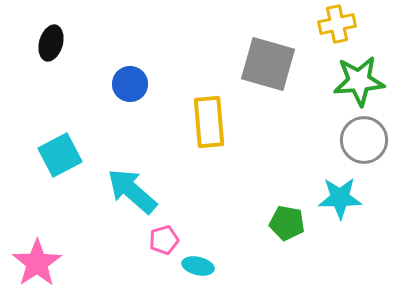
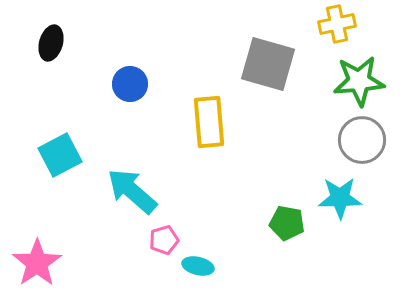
gray circle: moved 2 px left
